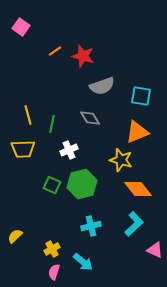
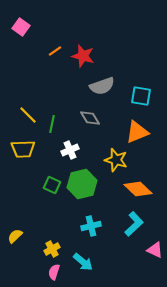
yellow line: rotated 30 degrees counterclockwise
white cross: moved 1 px right
yellow star: moved 5 px left
orange diamond: rotated 8 degrees counterclockwise
